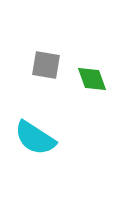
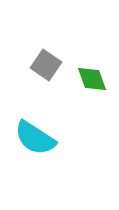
gray square: rotated 24 degrees clockwise
